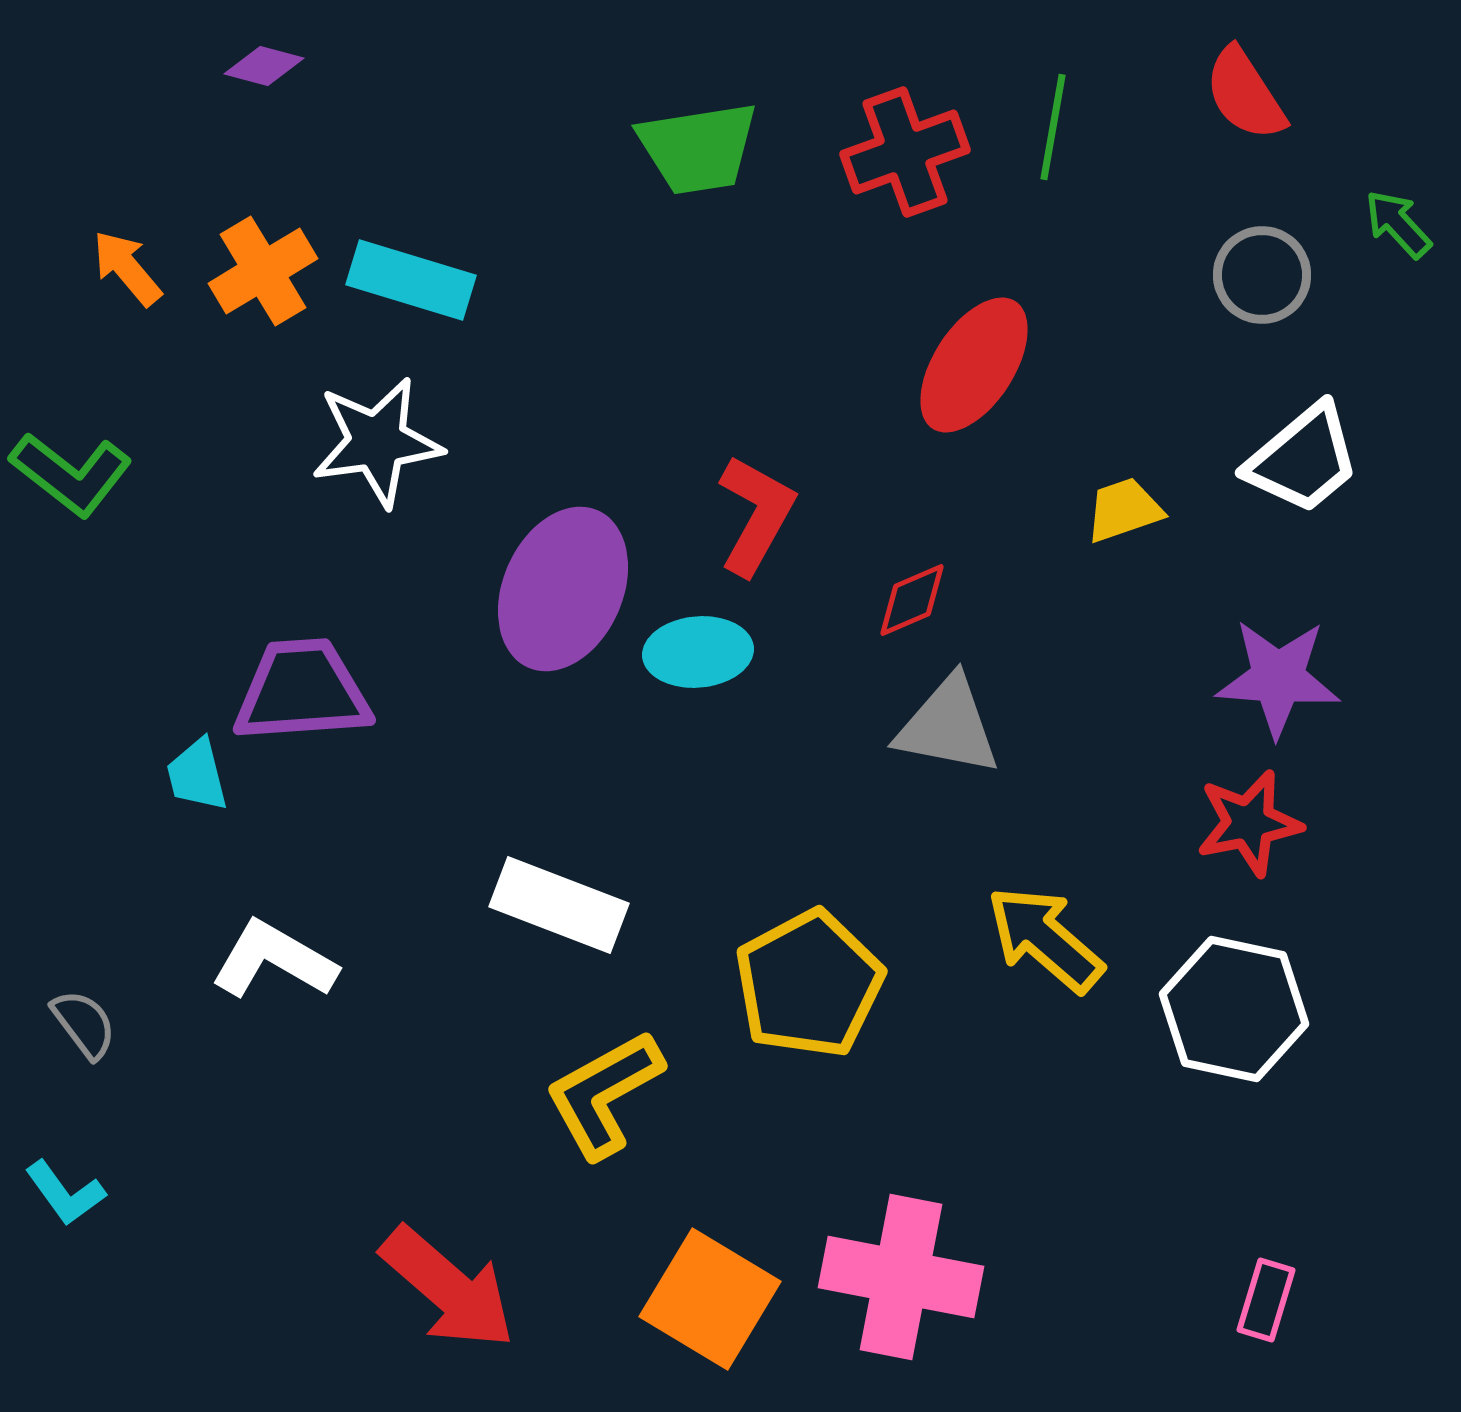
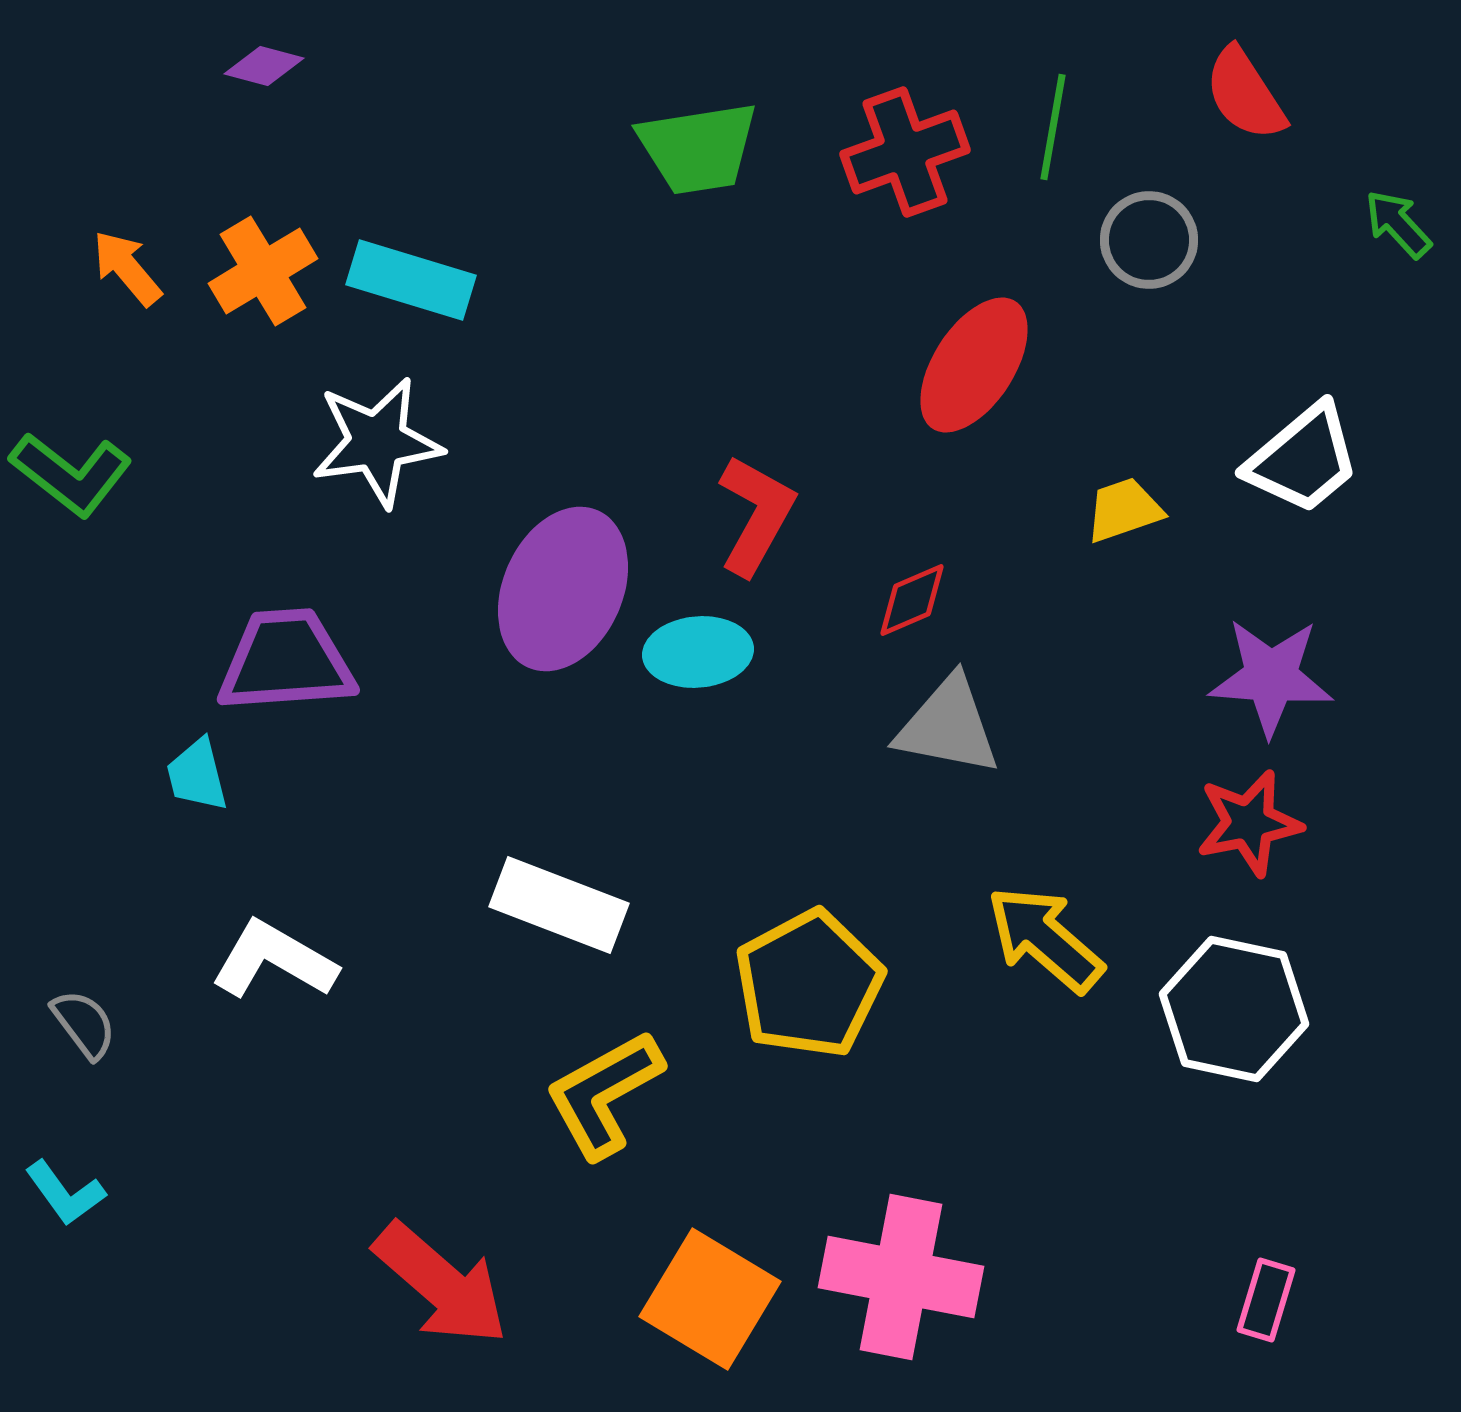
gray circle: moved 113 px left, 35 px up
purple star: moved 7 px left, 1 px up
purple trapezoid: moved 16 px left, 30 px up
red arrow: moved 7 px left, 4 px up
